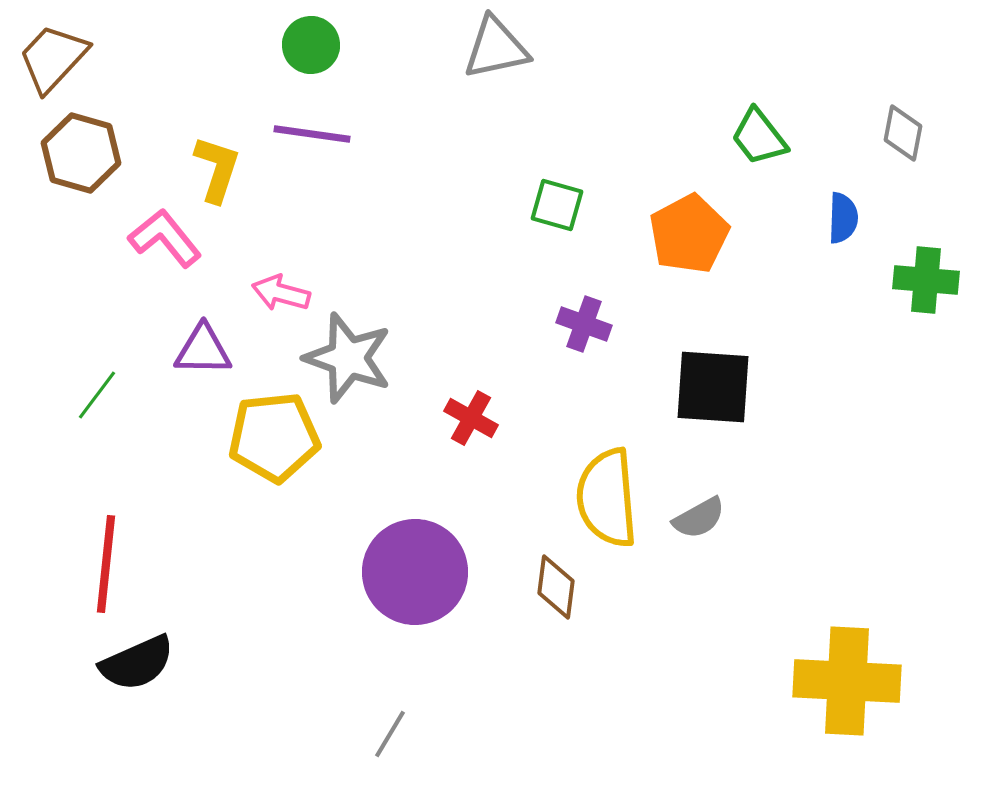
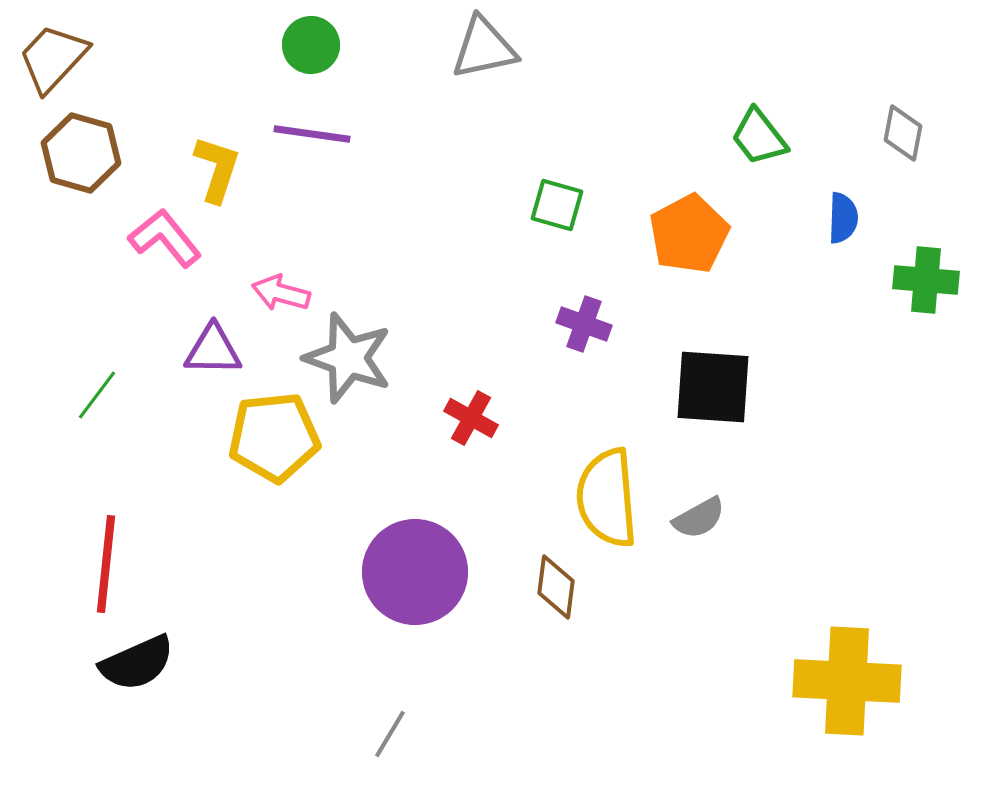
gray triangle: moved 12 px left
purple triangle: moved 10 px right
